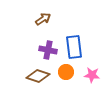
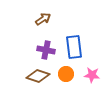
purple cross: moved 2 px left
orange circle: moved 2 px down
